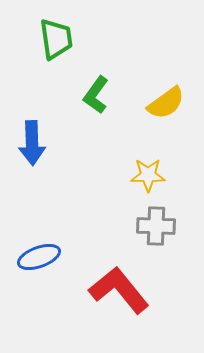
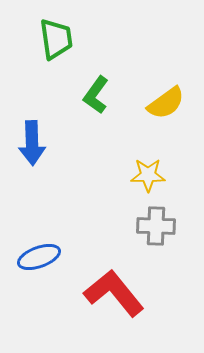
red L-shape: moved 5 px left, 3 px down
